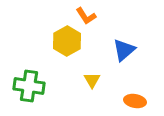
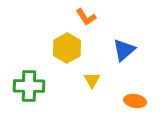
orange L-shape: moved 1 px down
yellow hexagon: moved 7 px down
green cross: rotated 8 degrees counterclockwise
